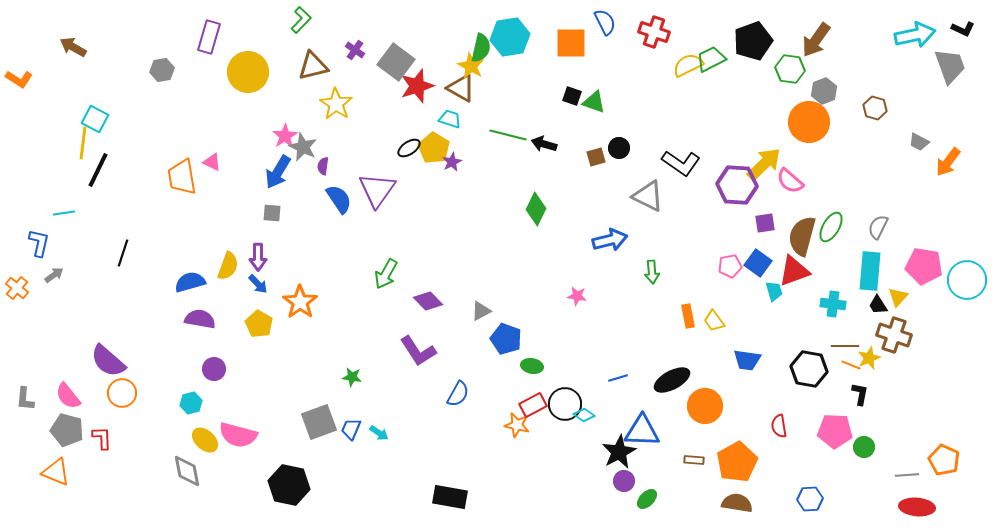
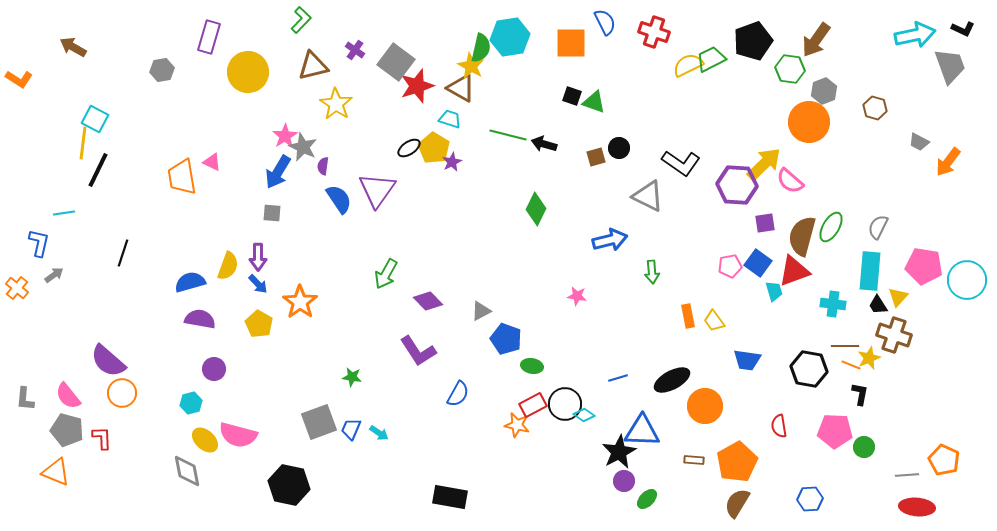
brown semicircle at (737, 503): rotated 68 degrees counterclockwise
